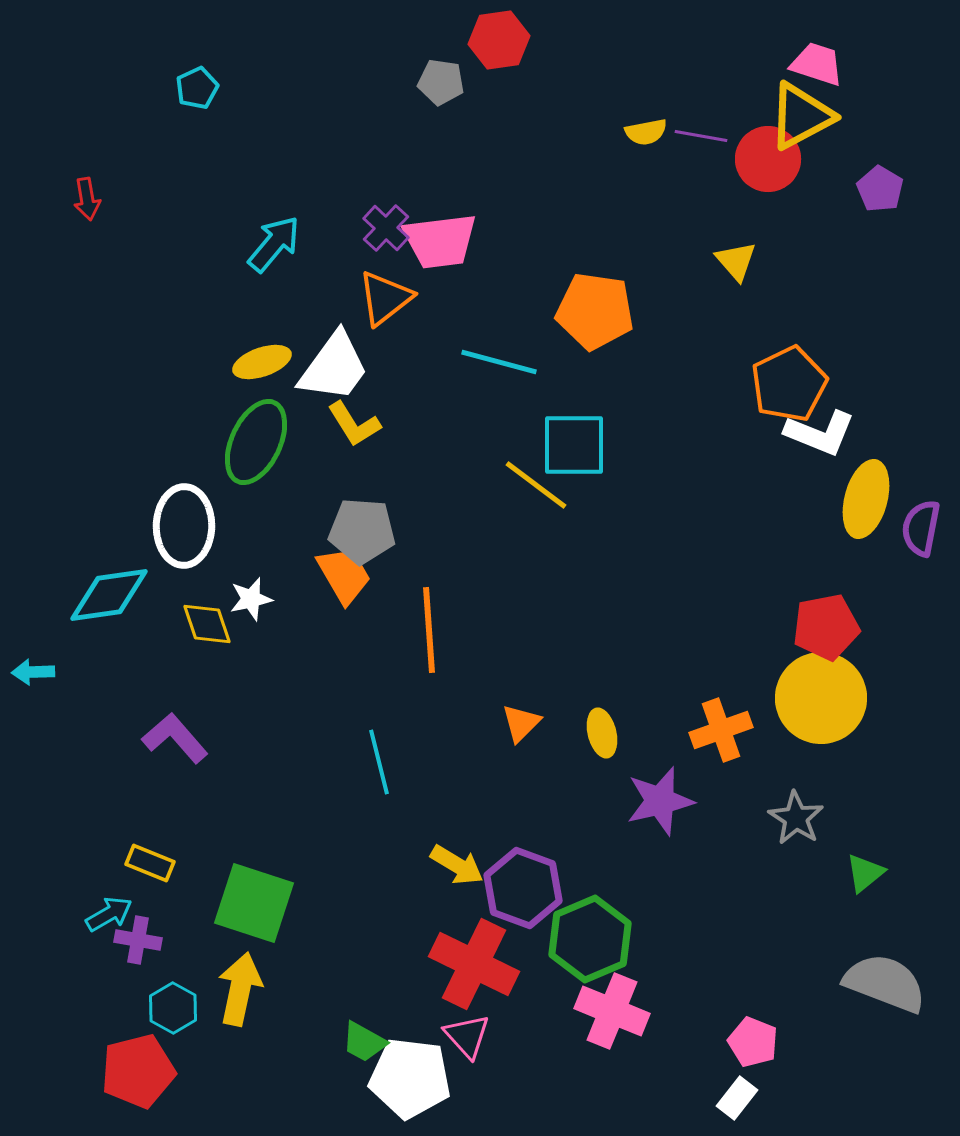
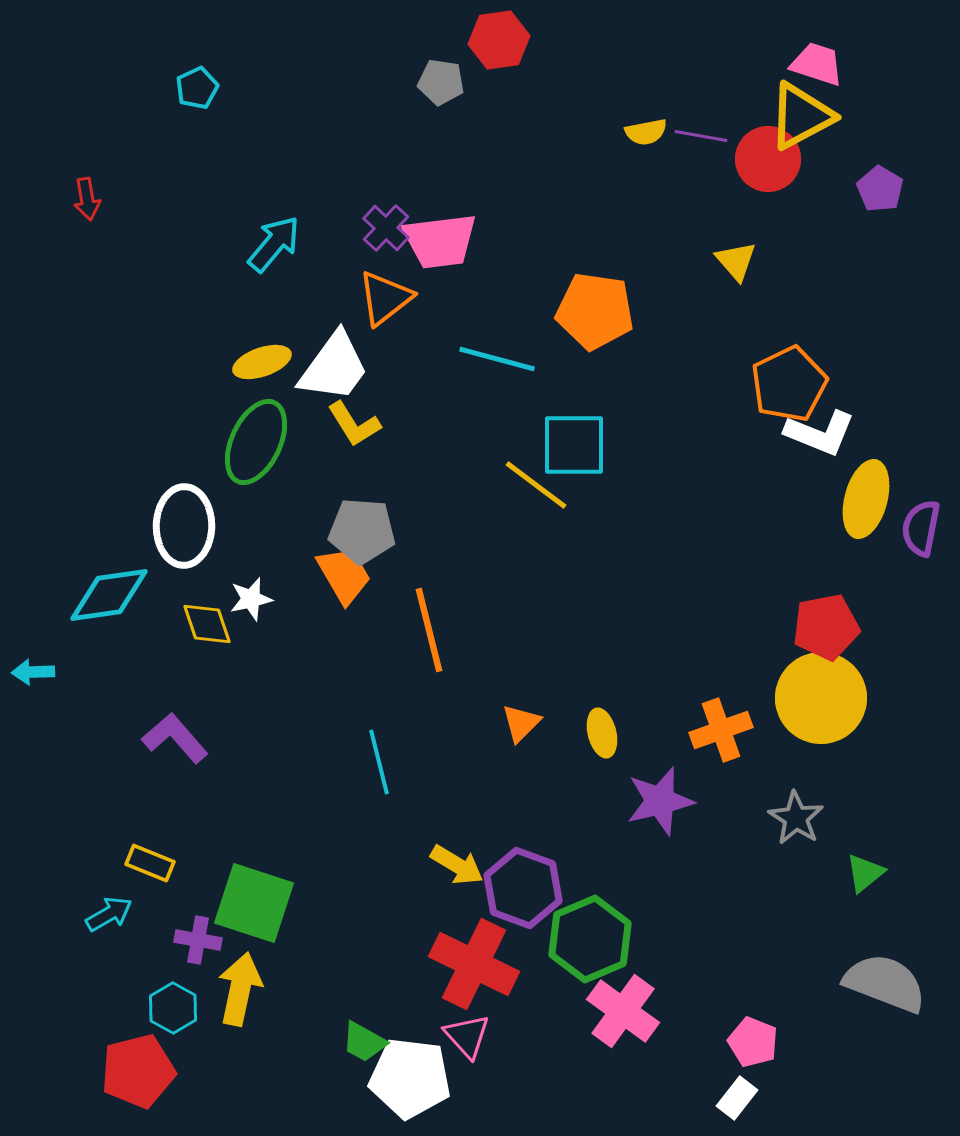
cyan line at (499, 362): moved 2 px left, 3 px up
orange line at (429, 630): rotated 10 degrees counterclockwise
purple cross at (138, 940): moved 60 px right
pink cross at (612, 1011): moved 11 px right; rotated 14 degrees clockwise
